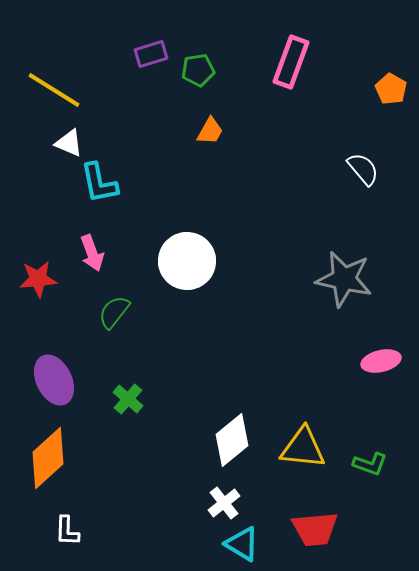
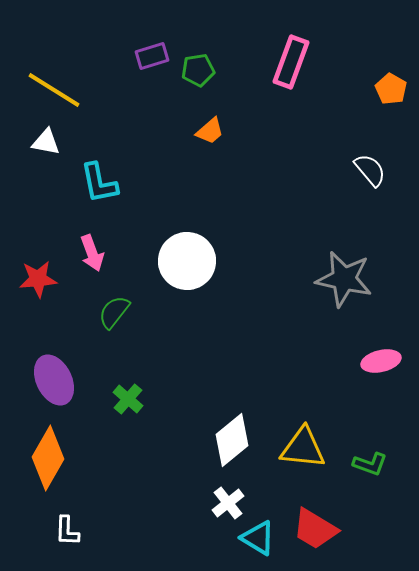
purple rectangle: moved 1 px right, 2 px down
orange trapezoid: rotated 20 degrees clockwise
white triangle: moved 23 px left, 1 px up; rotated 12 degrees counterclockwise
white semicircle: moved 7 px right, 1 px down
orange diamond: rotated 18 degrees counterclockwise
white cross: moved 4 px right
red trapezoid: rotated 36 degrees clockwise
cyan triangle: moved 16 px right, 6 px up
